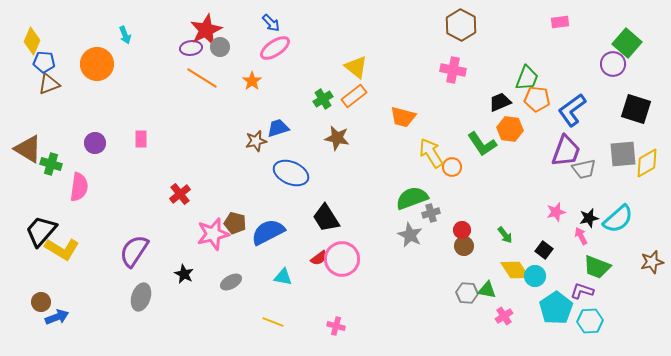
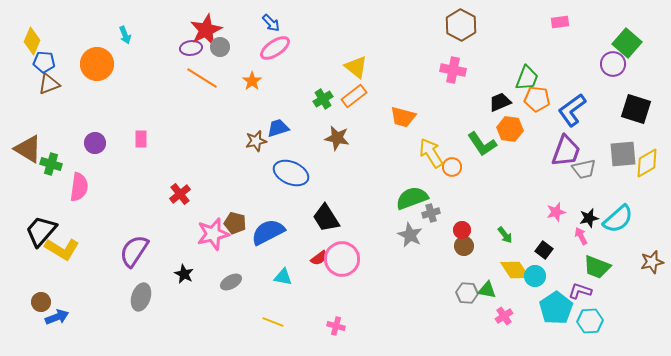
purple L-shape at (582, 291): moved 2 px left
